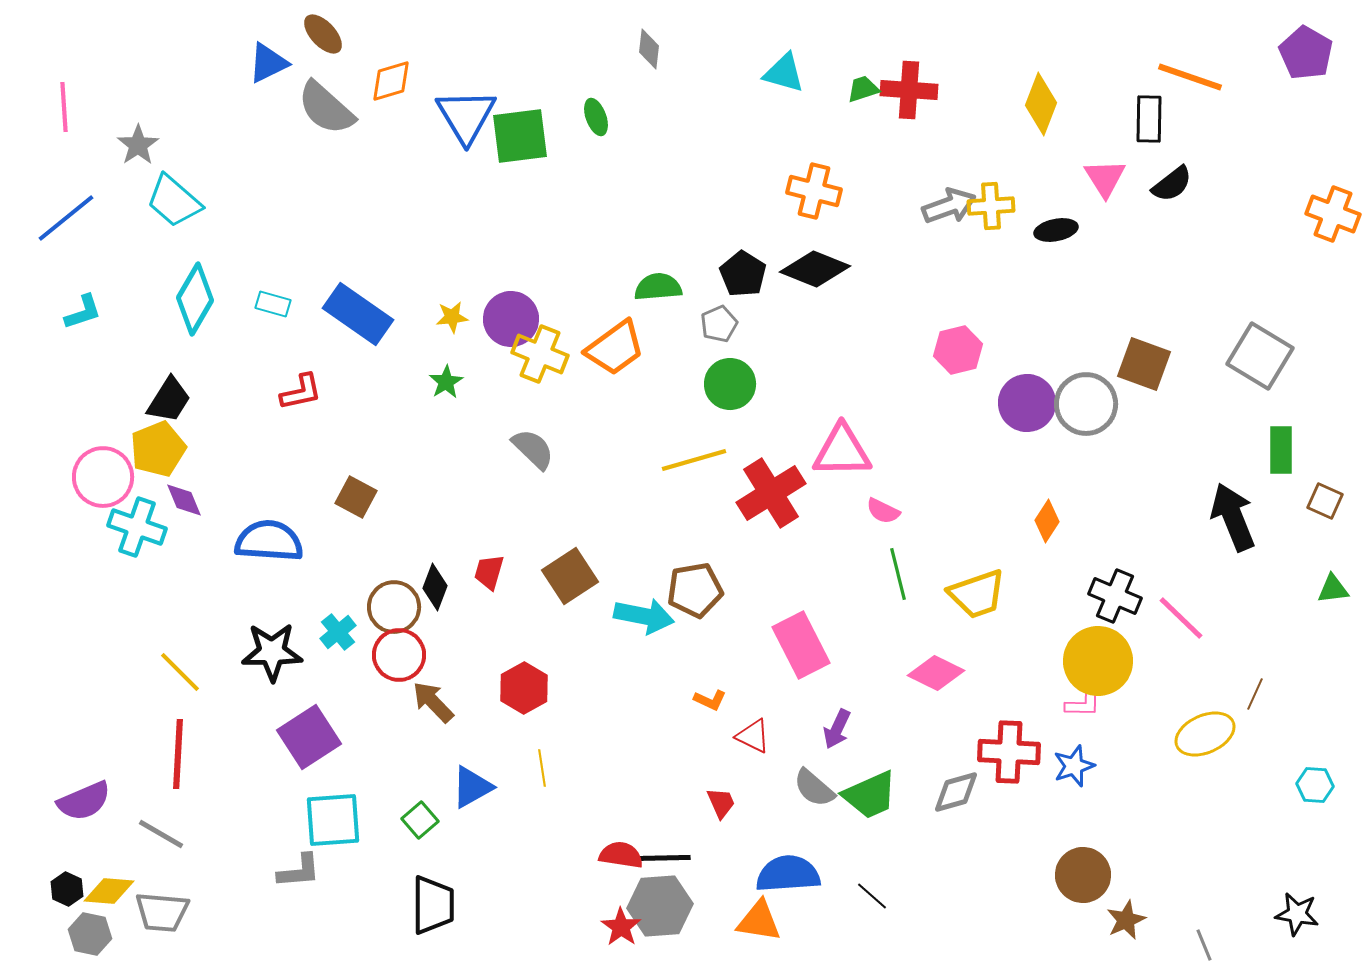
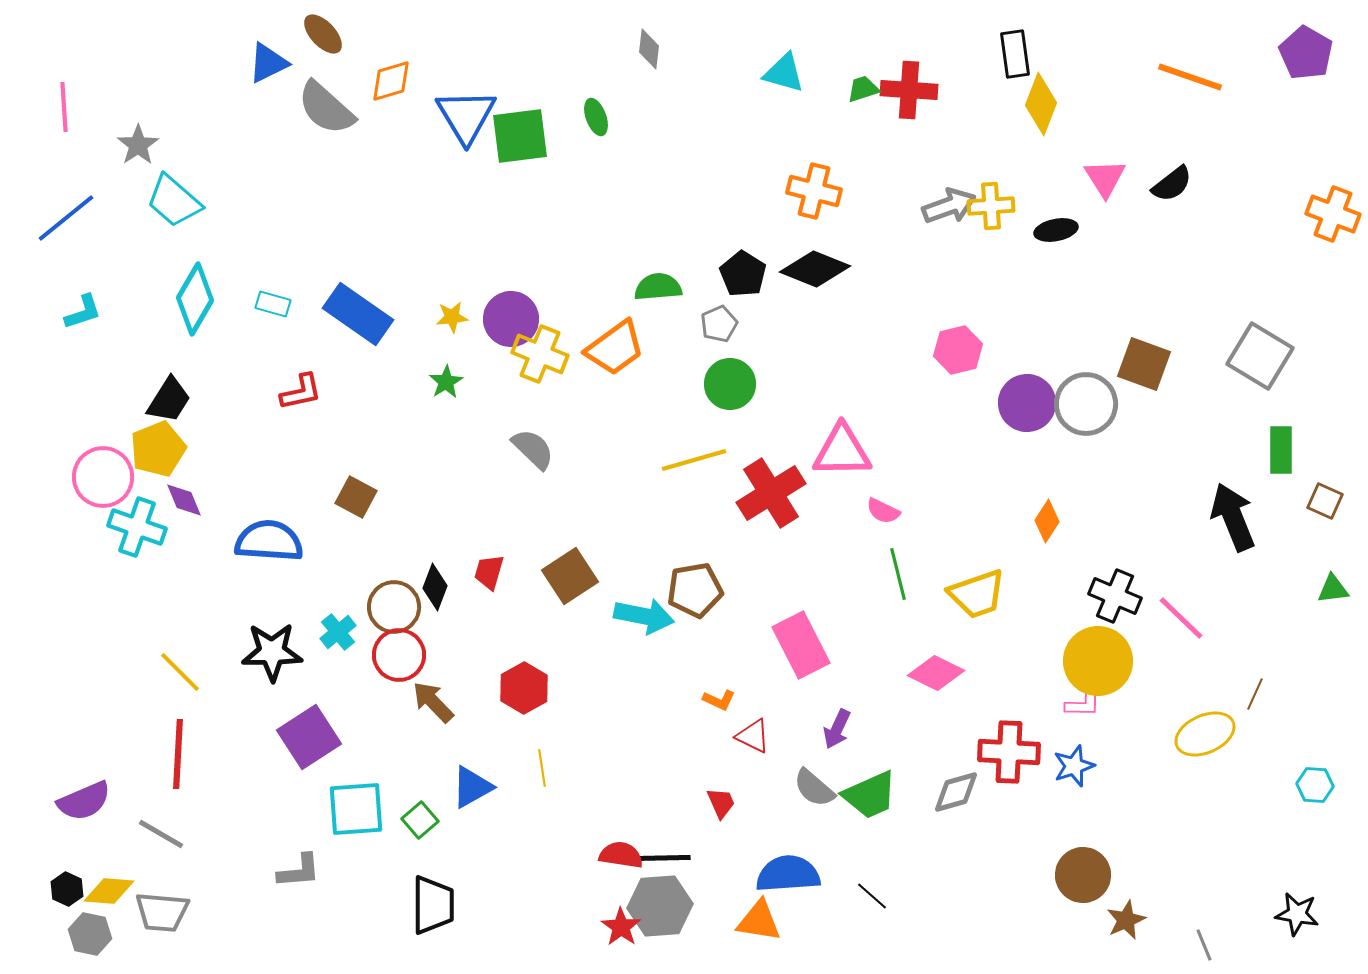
black rectangle at (1149, 119): moved 134 px left, 65 px up; rotated 9 degrees counterclockwise
orange L-shape at (710, 700): moved 9 px right
cyan square at (333, 820): moved 23 px right, 11 px up
